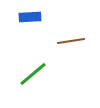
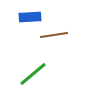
brown line: moved 17 px left, 6 px up
